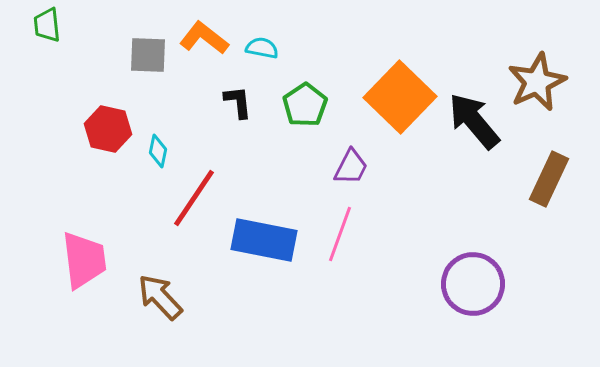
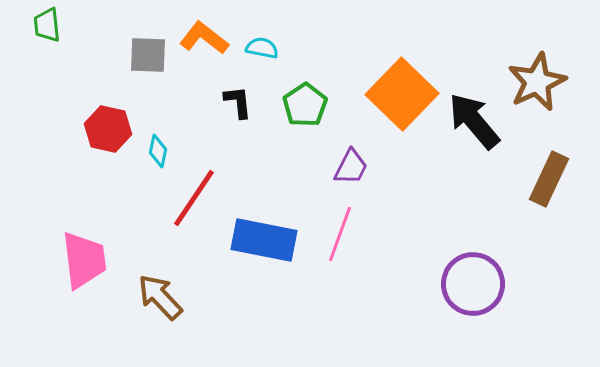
orange square: moved 2 px right, 3 px up
